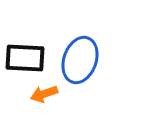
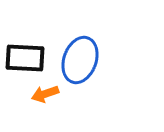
orange arrow: moved 1 px right
